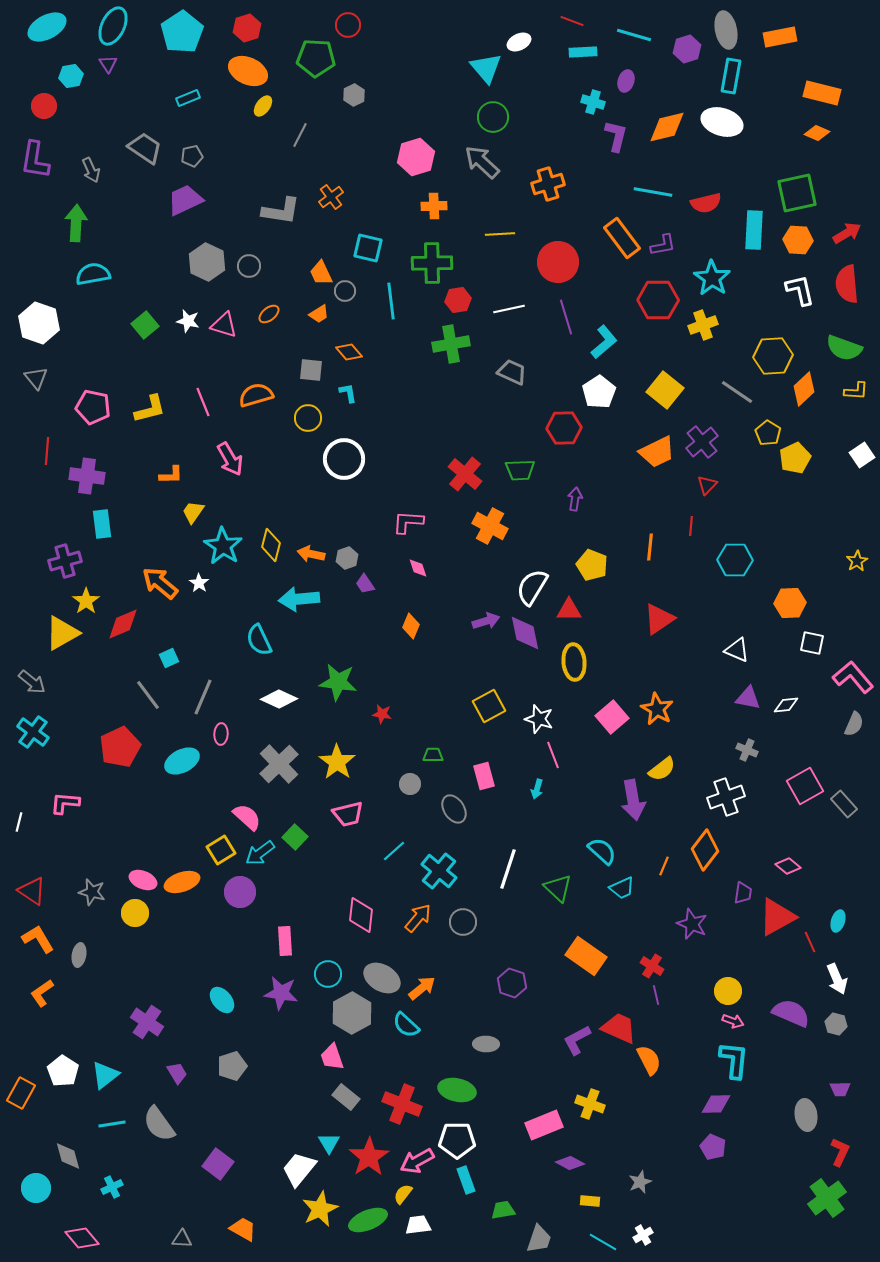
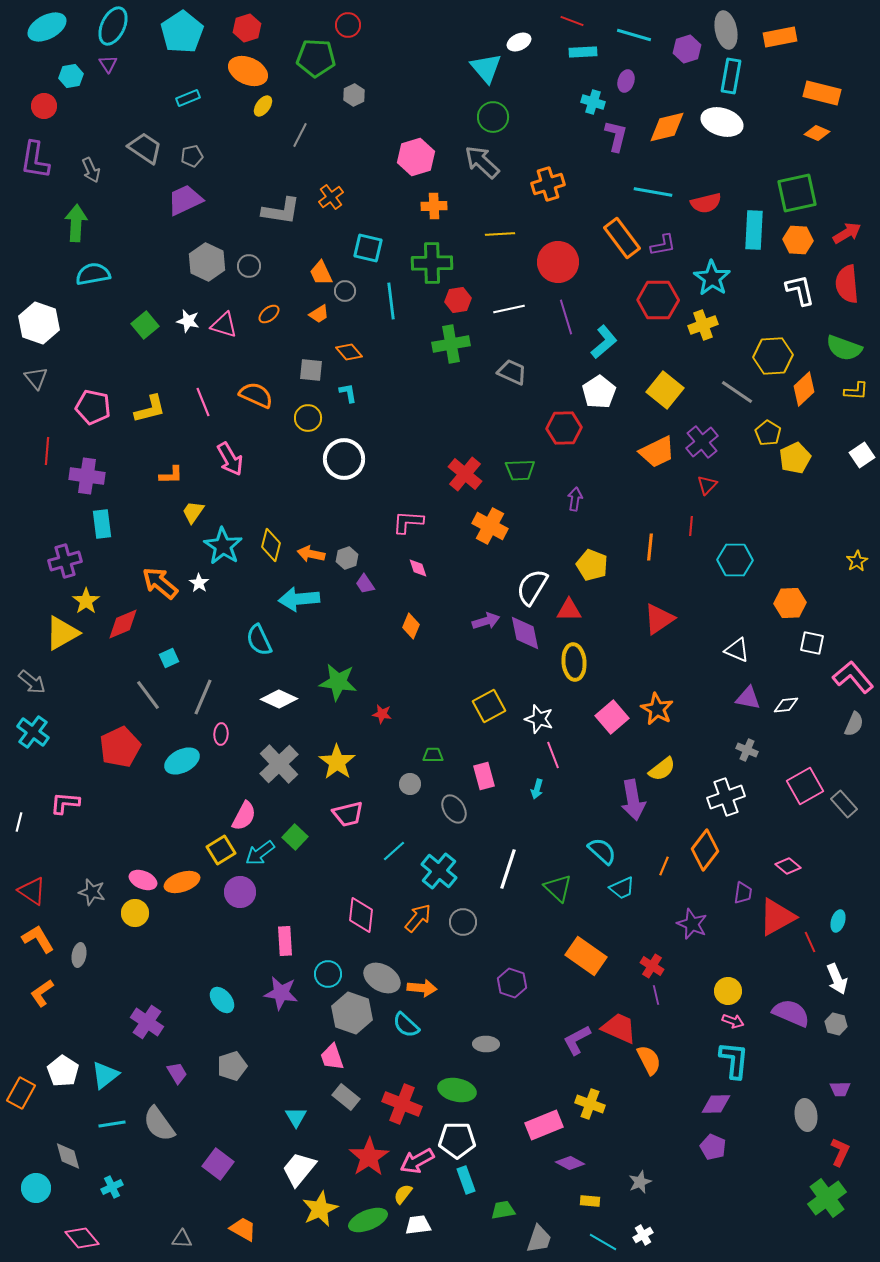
orange semicircle at (256, 395): rotated 40 degrees clockwise
pink semicircle at (247, 817): moved 3 px left, 1 px up; rotated 76 degrees clockwise
orange arrow at (422, 988): rotated 44 degrees clockwise
gray hexagon at (352, 1013): rotated 12 degrees counterclockwise
cyan triangle at (329, 1143): moved 33 px left, 26 px up
